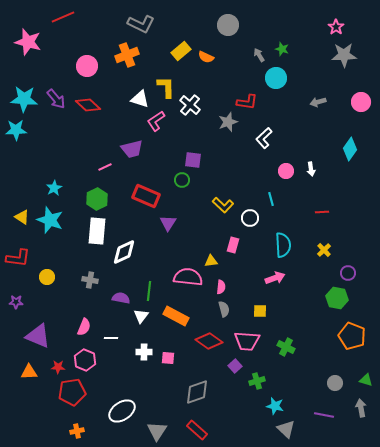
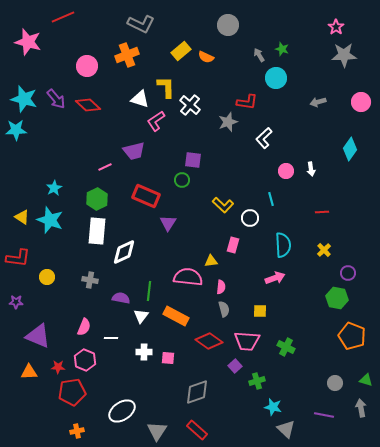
cyan star at (24, 99): rotated 12 degrees clockwise
purple trapezoid at (132, 149): moved 2 px right, 2 px down
cyan star at (275, 406): moved 2 px left, 1 px down
